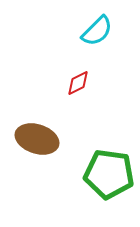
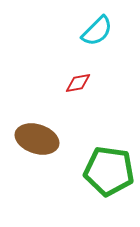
red diamond: rotated 16 degrees clockwise
green pentagon: moved 3 px up
